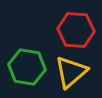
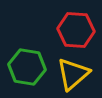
yellow triangle: moved 2 px right, 2 px down
